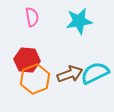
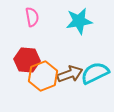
orange hexagon: moved 8 px right, 3 px up
